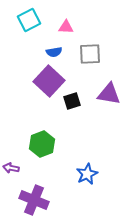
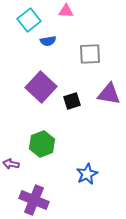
cyan square: rotated 10 degrees counterclockwise
pink triangle: moved 16 px up
blue semicircle: moved 6 px left, 11 px up
purple square: moved 8 px left, 6 px down
purple arrow: moved 4 px up
